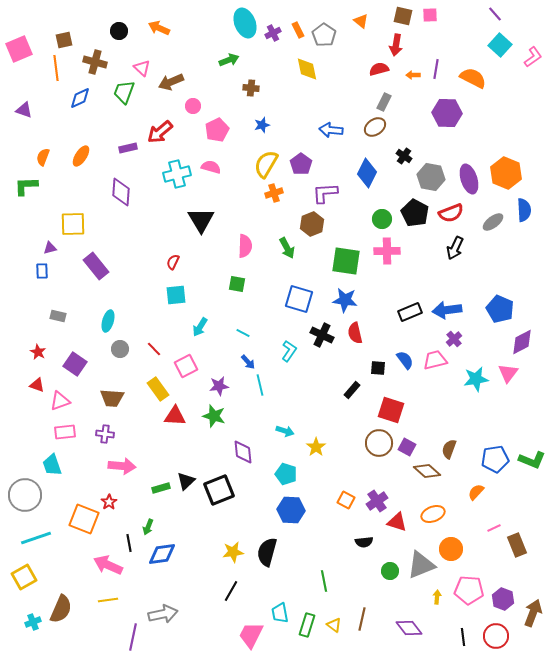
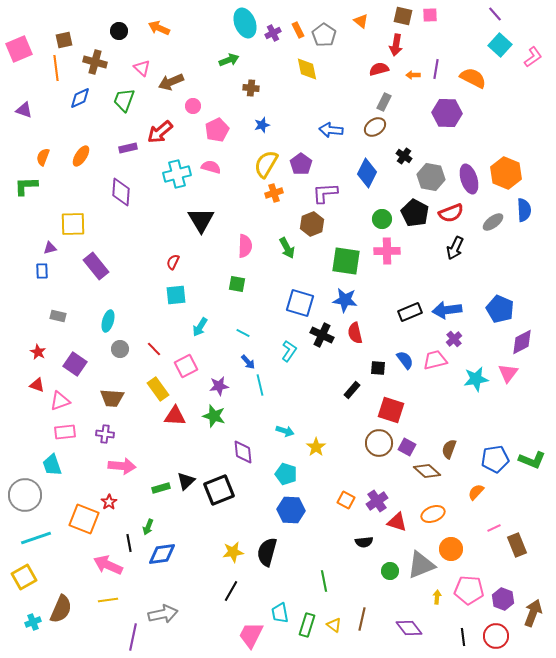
green trapezoid at (124, 92): moved 8 px down
blue square at (299, 299): moved 1 px right, 4 px down
